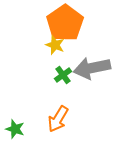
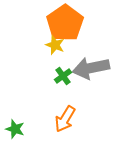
gray arrow: moved 1 px left
green cross: moved 1 px down
orange arrow: moved 7 px right
